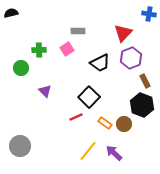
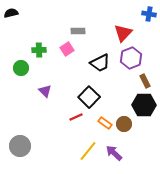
black hexagon: moved 2 px right; rotated 20 degrees counterclockwise
